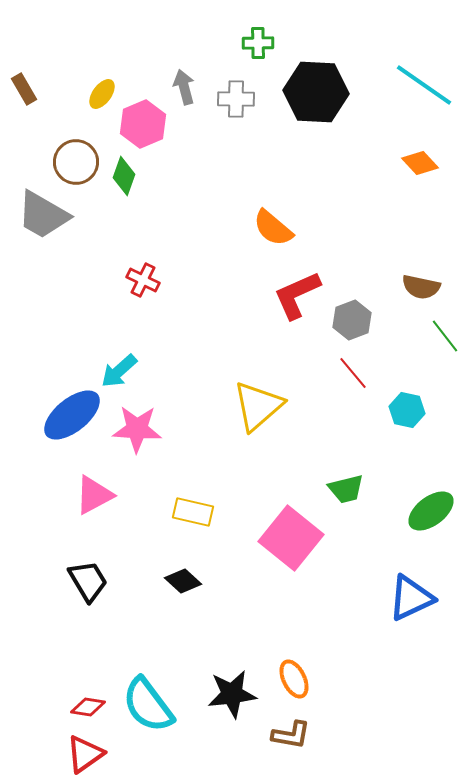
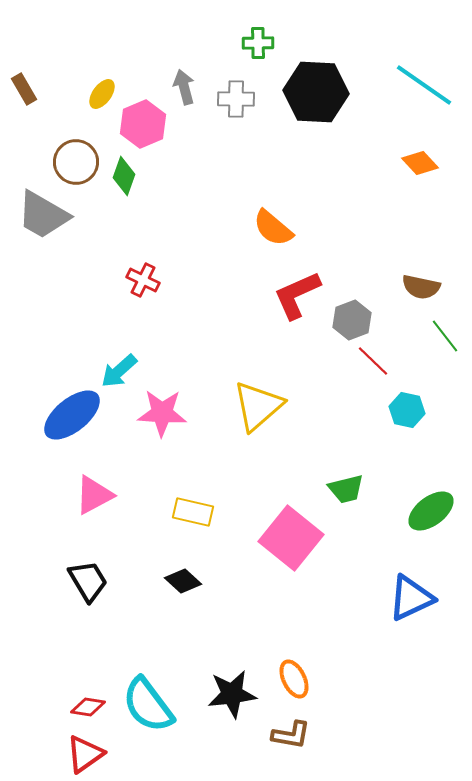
red line: moved 20 px right, 12 px up; rotated 6 degrees counterclockwise
pink star: moved 25 px right, 16 px up
